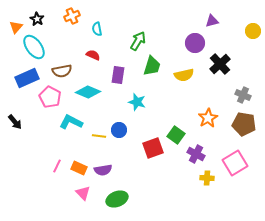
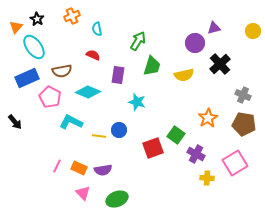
purple triangle: moved 2 px right, 7 px down
